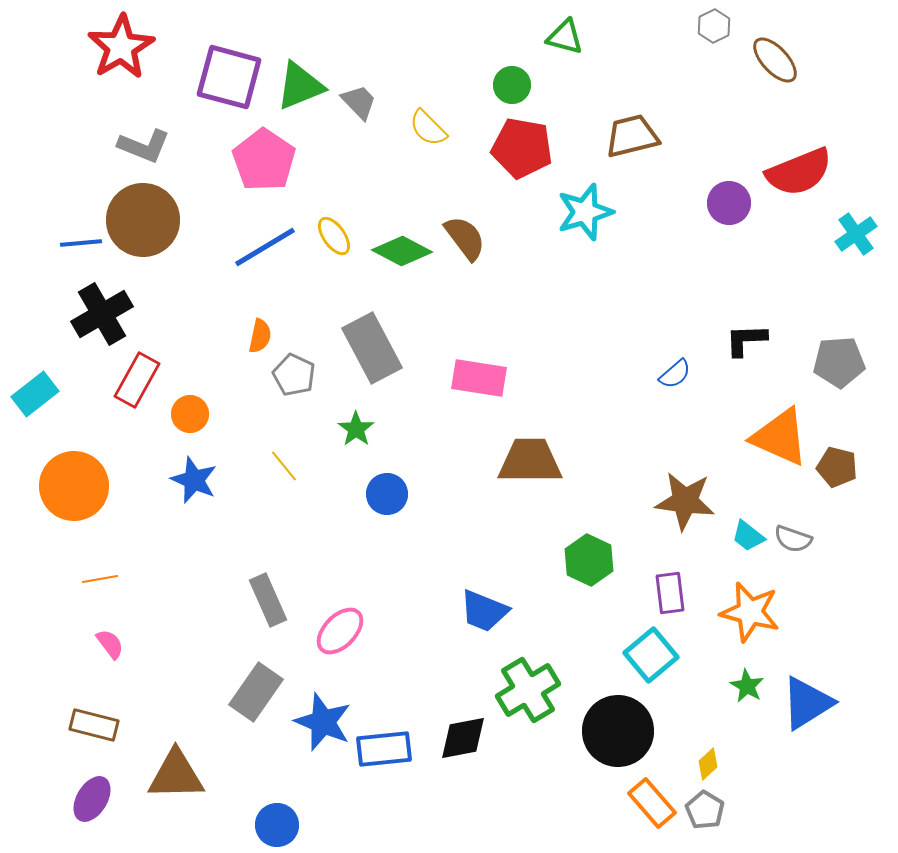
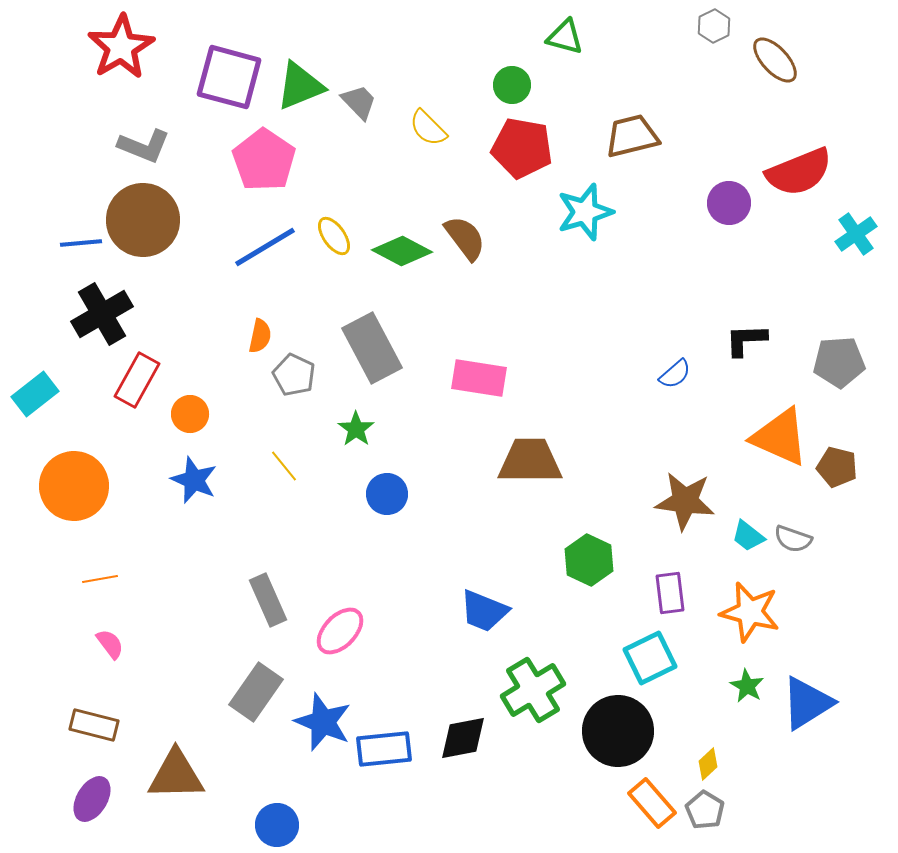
cyan square at (651, 655): moved 1 px left, 3 px down; rotated 14 degrees clockwise
green cross at (528, 690): moved 5 px right
